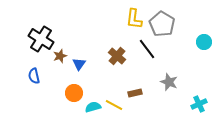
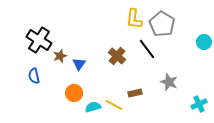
black cross: moved 2 px left, 1 px down
